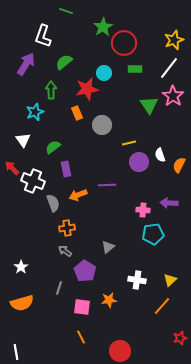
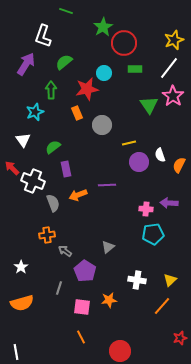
pink cross at (143, 210): moved 3 px right, 1 px up
orange cross at (67, 228): moved 20 px left, 7 px down
